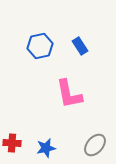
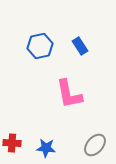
blue star: rotated 18 degrees clockwise
